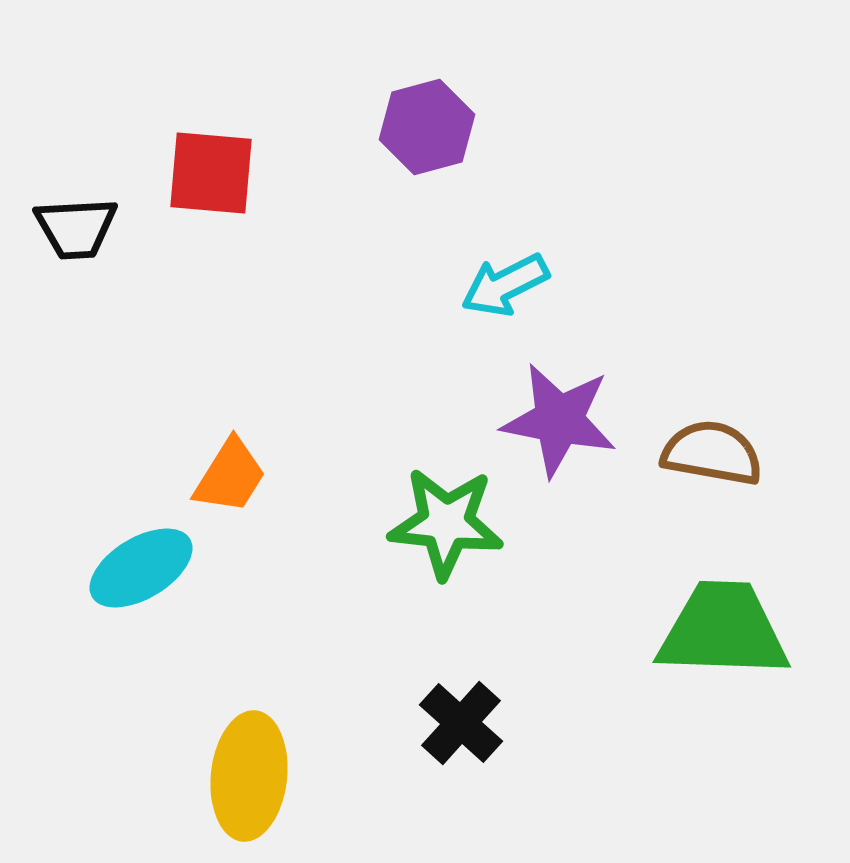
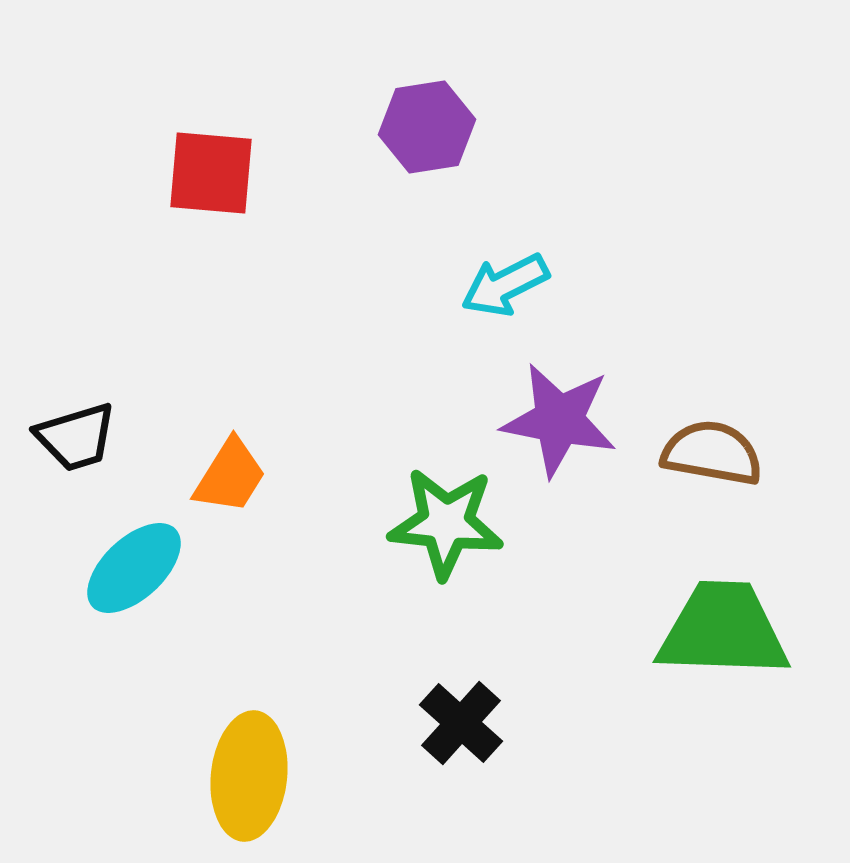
purple hexagon: rotated 6 degrees clockwise
black trapezoid: moved 209 px down; rotated 14 degrees counterclockwise
cyan ellipse: moved 7 px left; rotated 12 degrees counterclockwise
